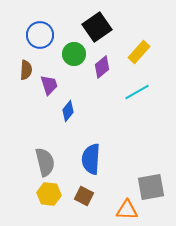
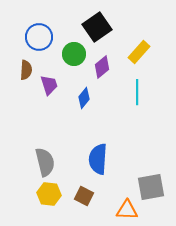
blue circle: moved 1 px left, 2 px down
cyan line: rotated 60 degrees counterclockwise
blue diamond: moved 16 px right, 13 px up
blue semicircle: moved 7 px right
